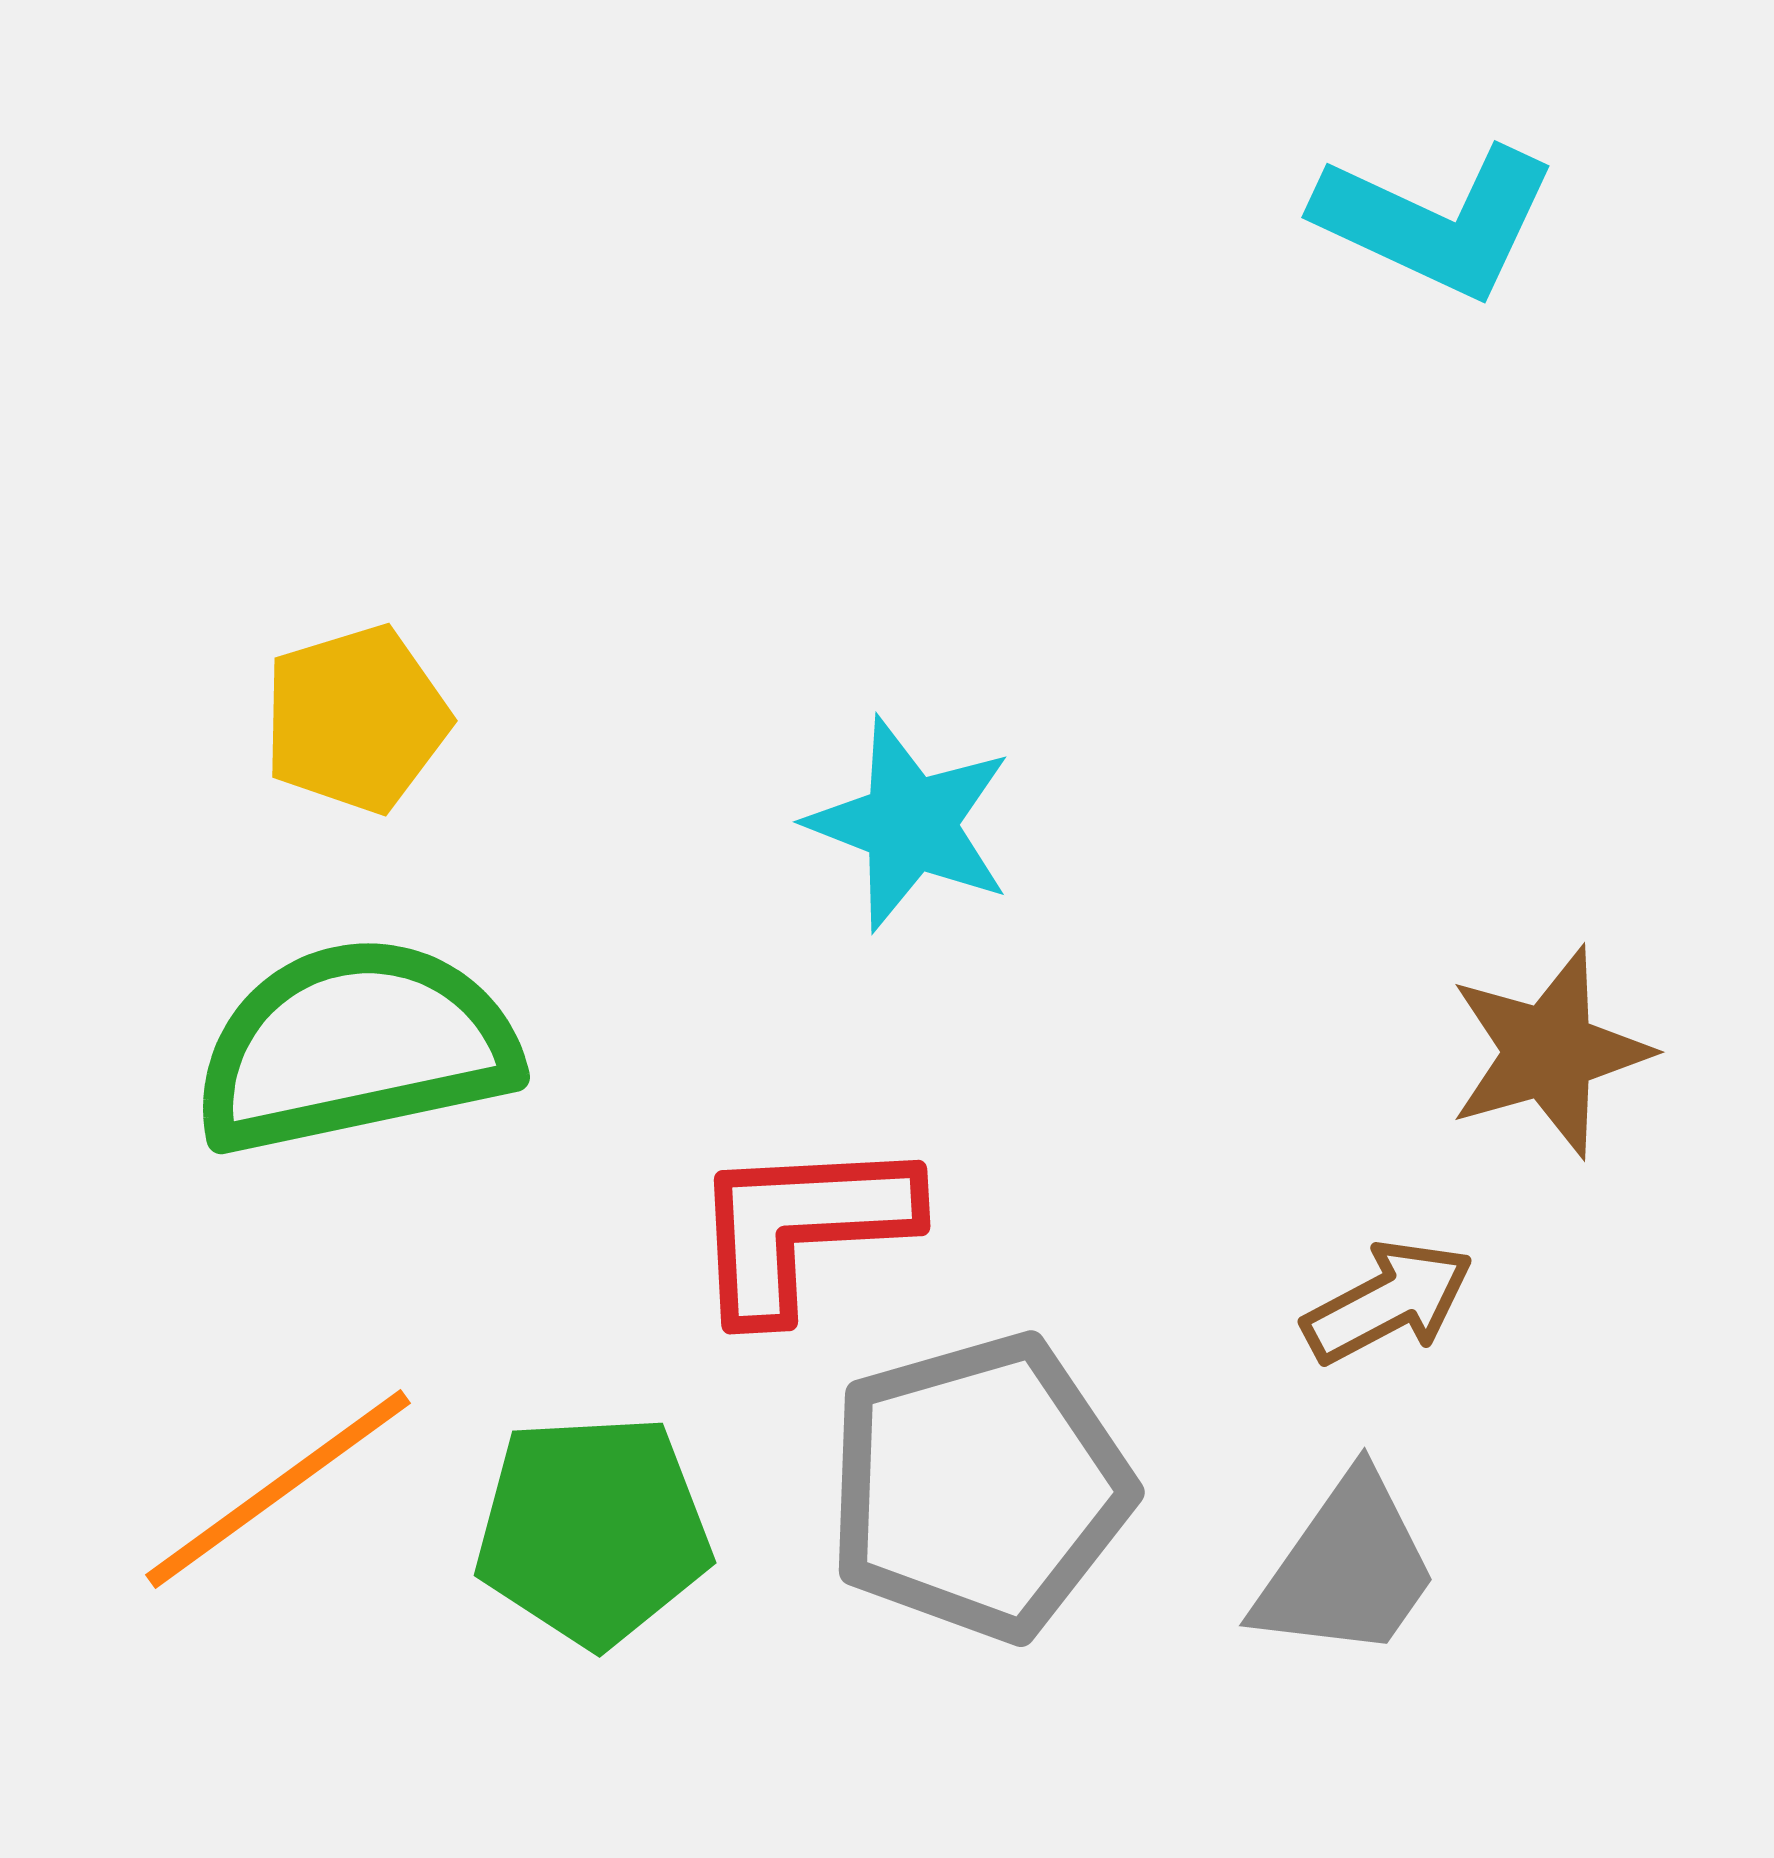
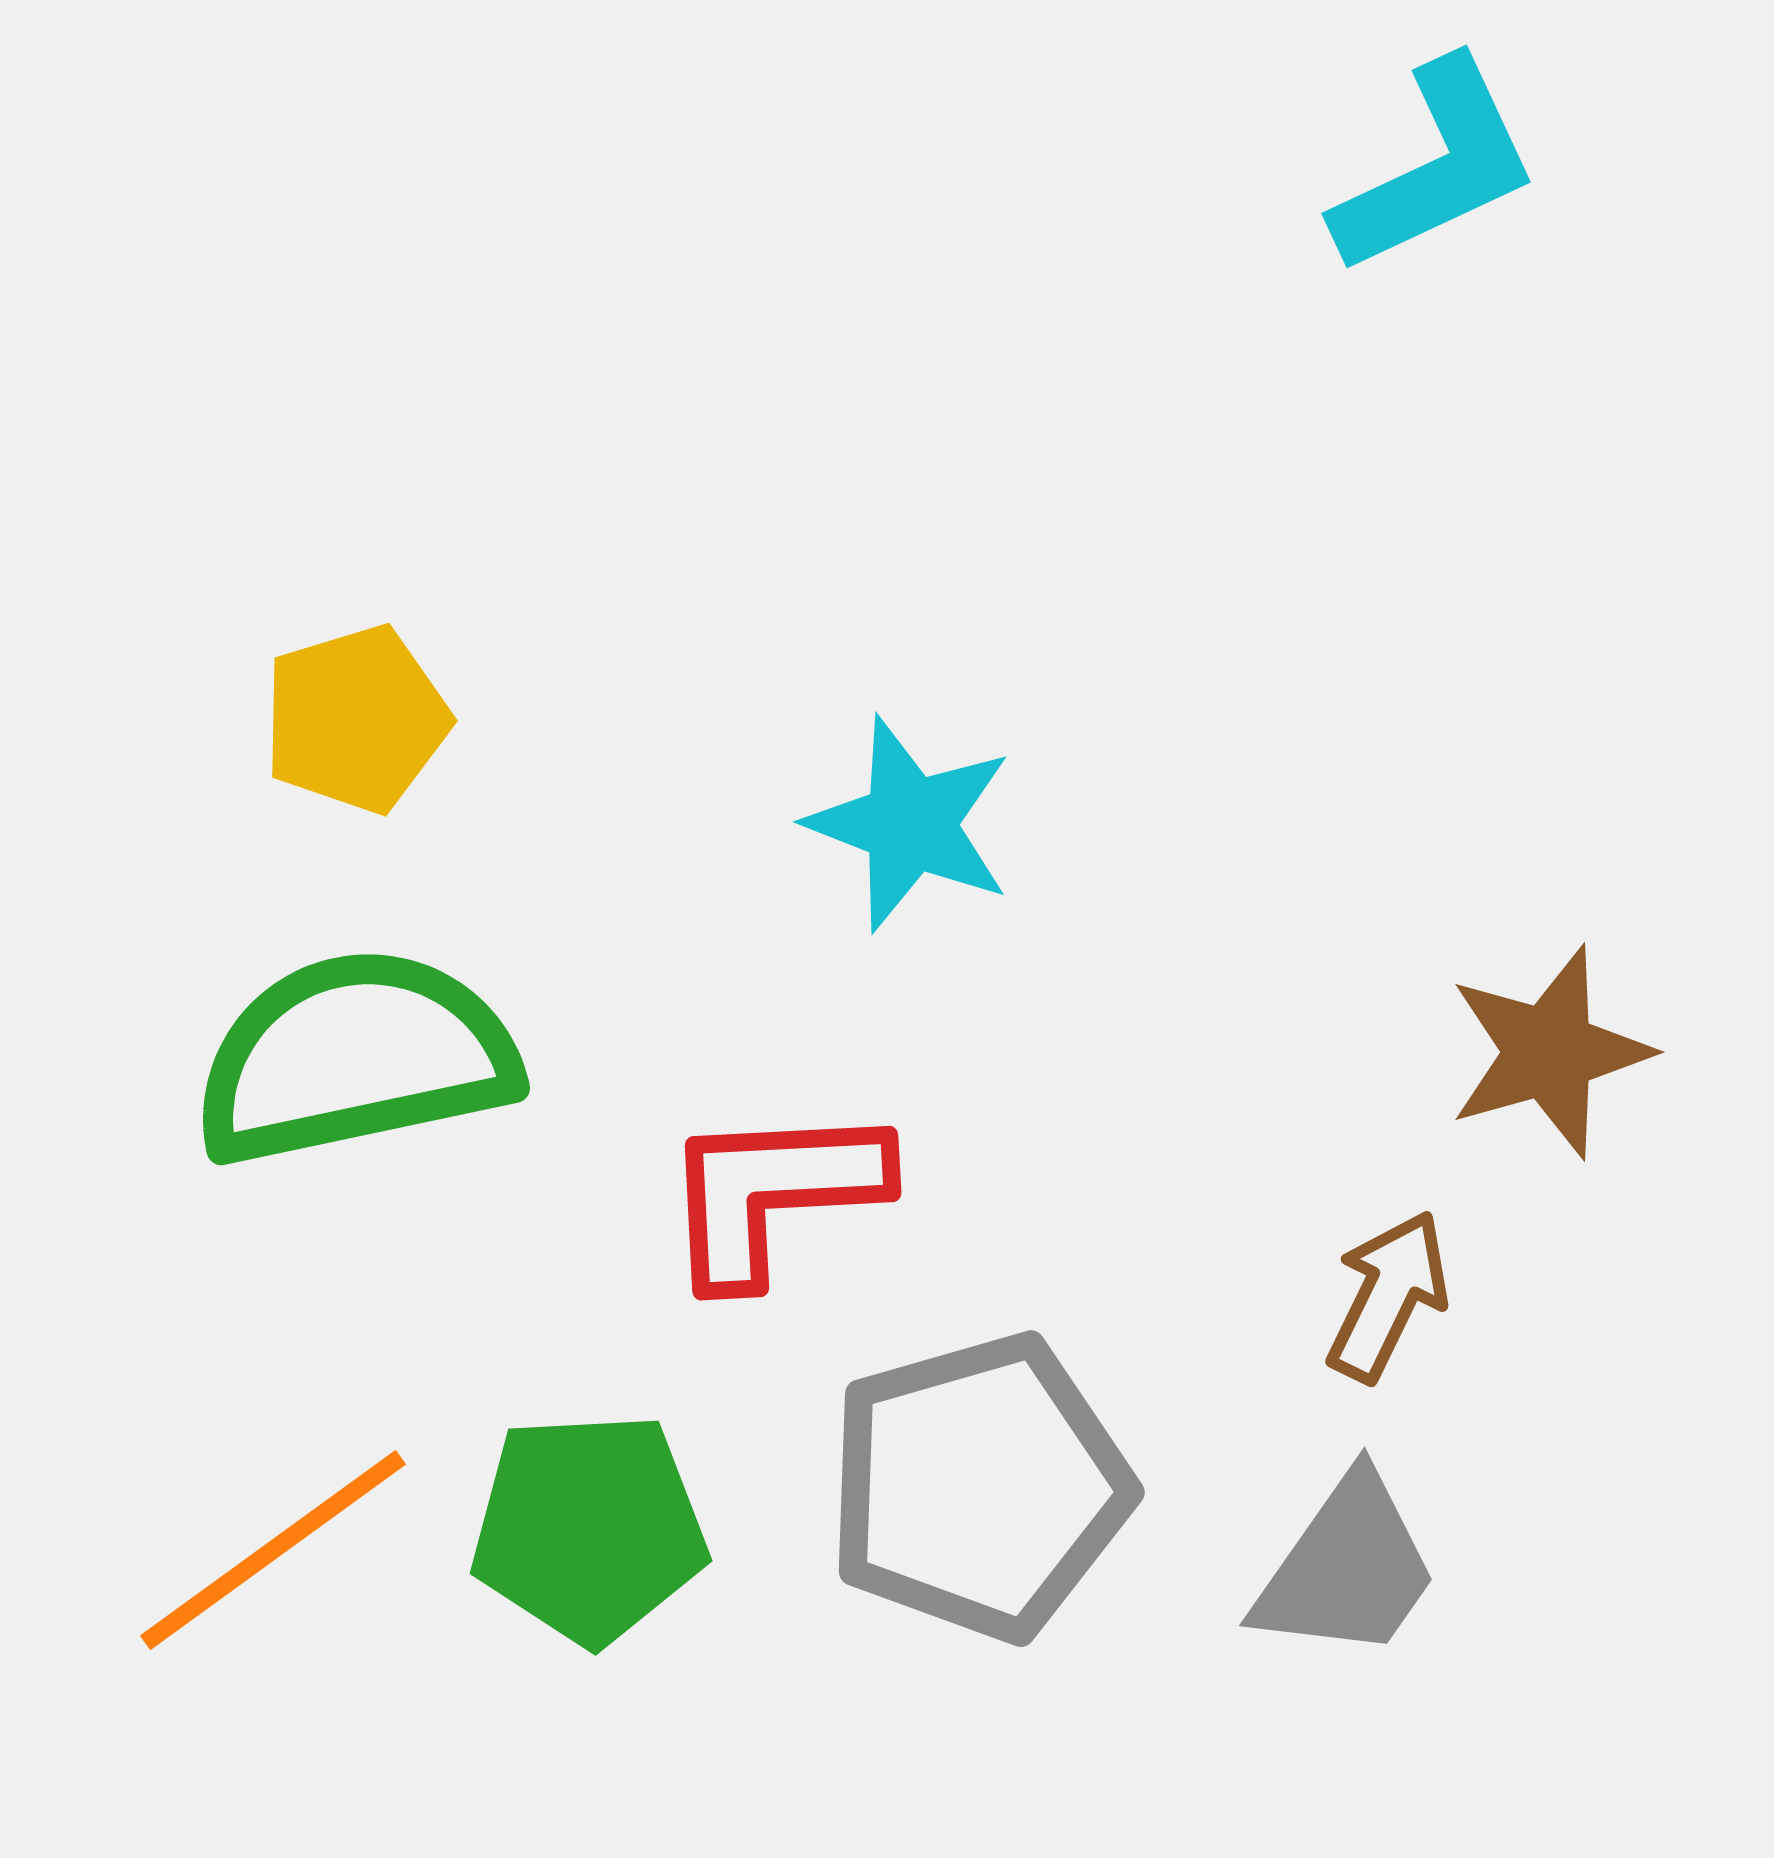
cyan L-shape: moved 54 px up; rotated 50 degrees counterclockwise
green semicircle: moved 11 px down
red L-shape: moved 29 px left, 34 px up
brown arrow: moved 6 px up; rotated 36 degrees counterclockwise
orange line: moved 5 px left, 61 px down
green pentagon: moved 4 px left, 2 px up
